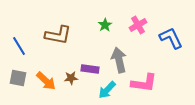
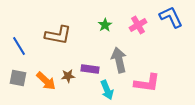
blue L-shape: moved 21 px up
brown star: moved 3 px left, 2 px up
pink L-shape: moved 3 px right
cyan arrow: rotated 66 degrees counterclockwise
